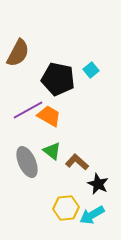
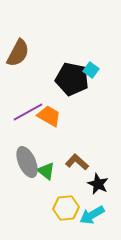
cyan square: rotated 14 degrees counterclockwise
black pentagon: moved 14 px right
purple line: moved 2 px down
green triangle: moved 6 px left, 20 px down
